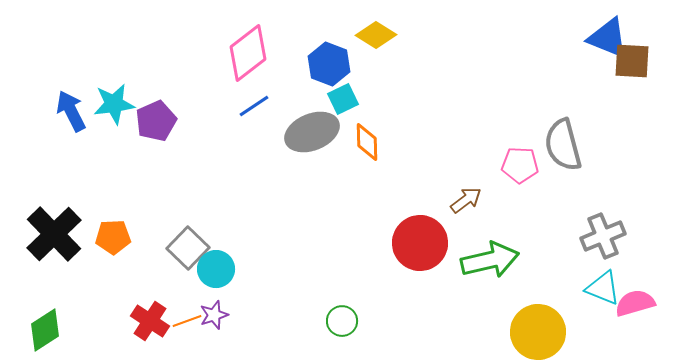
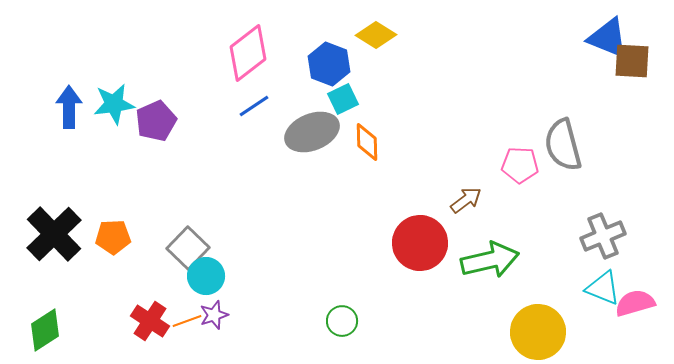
blue arrow: moved 2 px left, 4 px up; rotated 27 degrees clockwise
cyan circle: moved 10 px left, 7 px down
